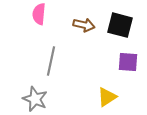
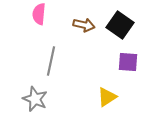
black square: rotated 20 degrees clockwise
